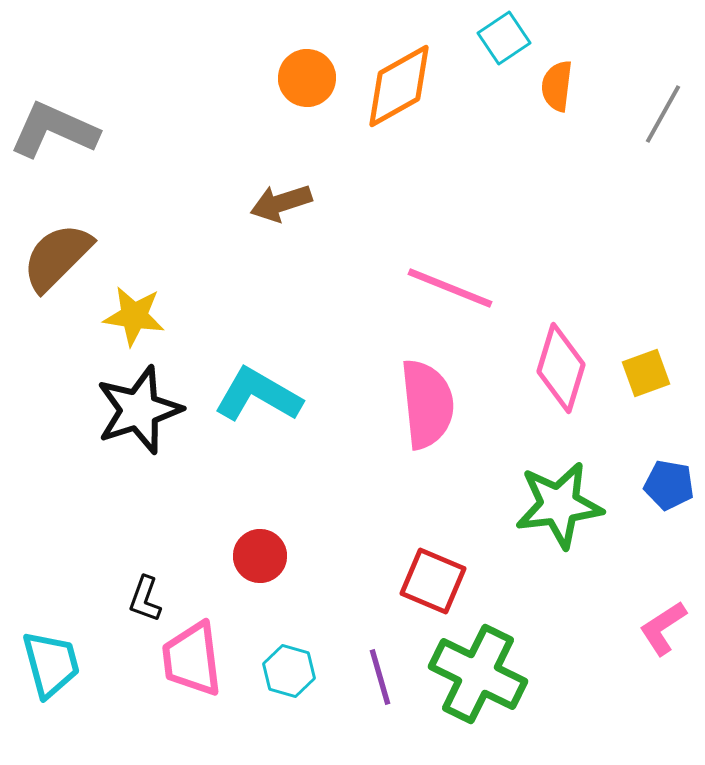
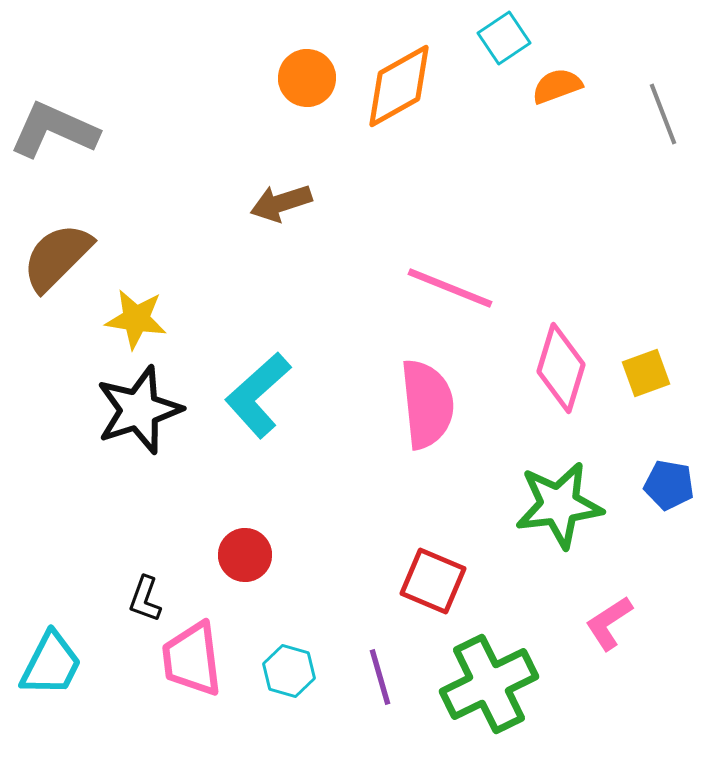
orange semicircle: rotated 63 degrees clockwise
gray line: rotated 50 degrees counterclockwise
yellow star: moved 2 px right, 3 px down
cyan L-shape: rotated 72 degrees counterclockwise
red circle: moved 15 px left, 1 px up
pink L-shape: moved 54 px left, 5 px up
cyan trapezoid: rotated 42 degrees clockwise
green cross: moved 11 px right, 10 px down; rotated 38 degrees clockwise
